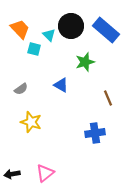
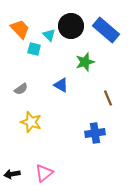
pink triangle: moved 1 px left
